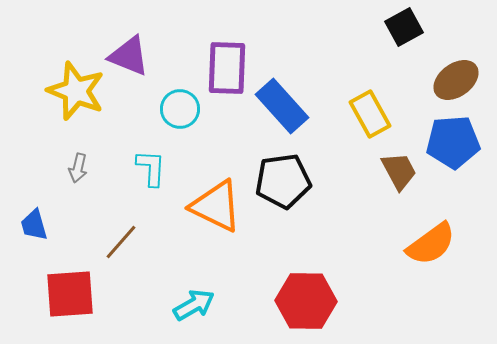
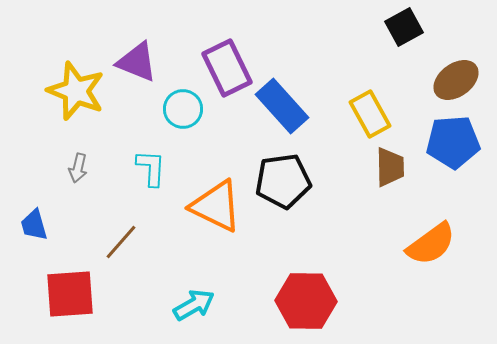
purple triangle: moved 8 px right, 6 px down
purple rectangle: rotated 28 degrees counterclockwise
cyan circle: moved 3 px right
brown trapezoid: moved 9 px left, 4 px up; rotated 27 degrees clockwise
